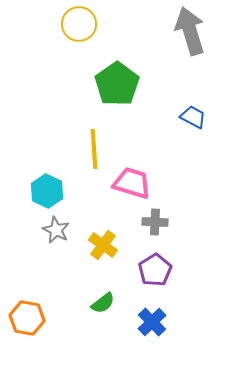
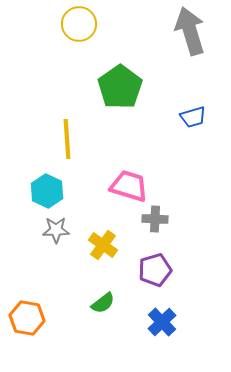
green pentagon: moved 3 px right, 3 px down
blue trapezoid: rotated 136 degrees clockwise
yellow line: moved 27 px left, 10 px up
pink trapezoid: moved 3 px left, 3 px down
gray cross: moved 3 px up
gray star: rotated 28 degrees counterclockwise
purple pentagon: rotated 16 degrees clockwise
blue cross: moved 10 px right
